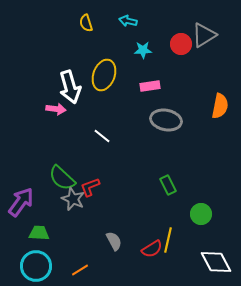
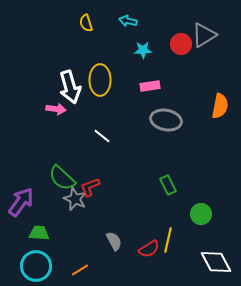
yellow ellipse: moved 4 px left, 5 px down; rotated 20 degrees counterclockwise
gray star: moved 2 px right
red semicircle: moved 3 px left
